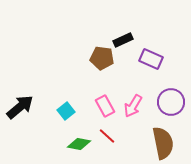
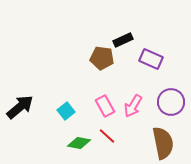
green diamond: moved 1 px up
